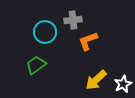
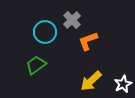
gray cross: moved 1 px left; rotated 36 degrees counterclockwise
yellow arrow: moved 5 px left, 1 px down
